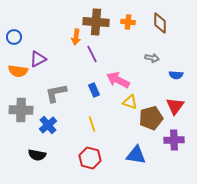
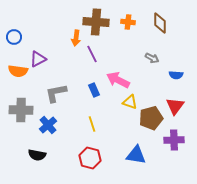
orange arrow: moved 1 px down
gray arrow: rotated 16 degrees clockwise
